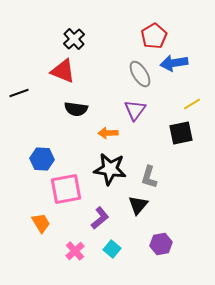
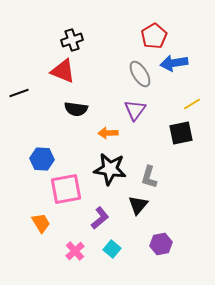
black cross: moved 2 px left, 1 px down; rotated 25 degrees clockwise
